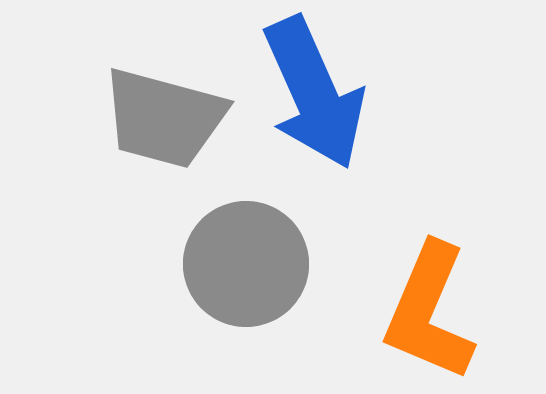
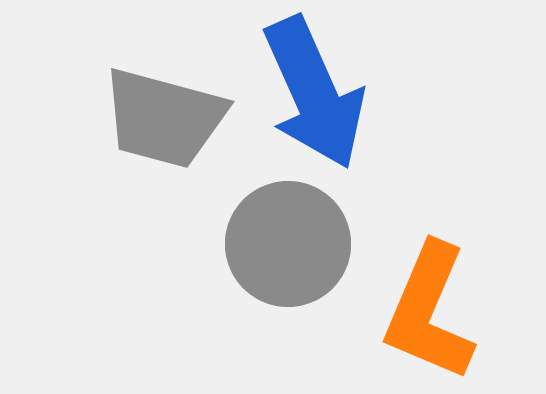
gray circle: moved 42 px right, 20 px up
